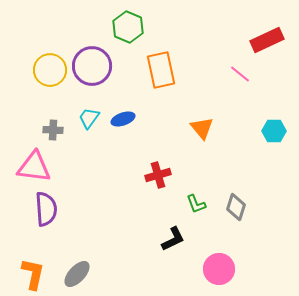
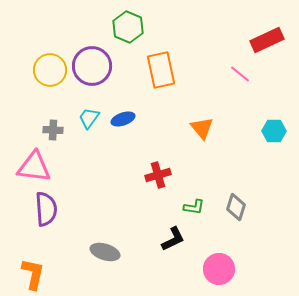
green L-shape: moved 2 px left, 3 px down; rotated 60 degrees counterclockwise
gray ellipse: moved 28 px right, 22 px up; rotated 64 degrees clockwise
